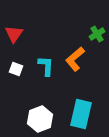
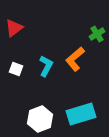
red triangle: moved 6 px up; rotated 18 degrees clockwise
cyan L-shape: rotated 25 degrees clockwise
cyan rectangle: rotated 60 degrees clockwise
